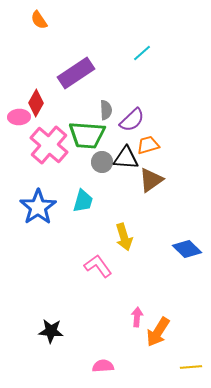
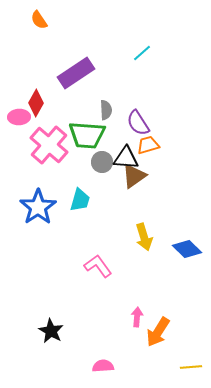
purple semicircle: moved 6 px right, 3 px down; rotated 100 degrees clockwise
brown triangle: moved 17 px left, 4 px up
cyan trapezoid: moved 3 px left, 1 px up
yellow arrow: moved 20 px right
black star: rotated 25 degrees clockwise
